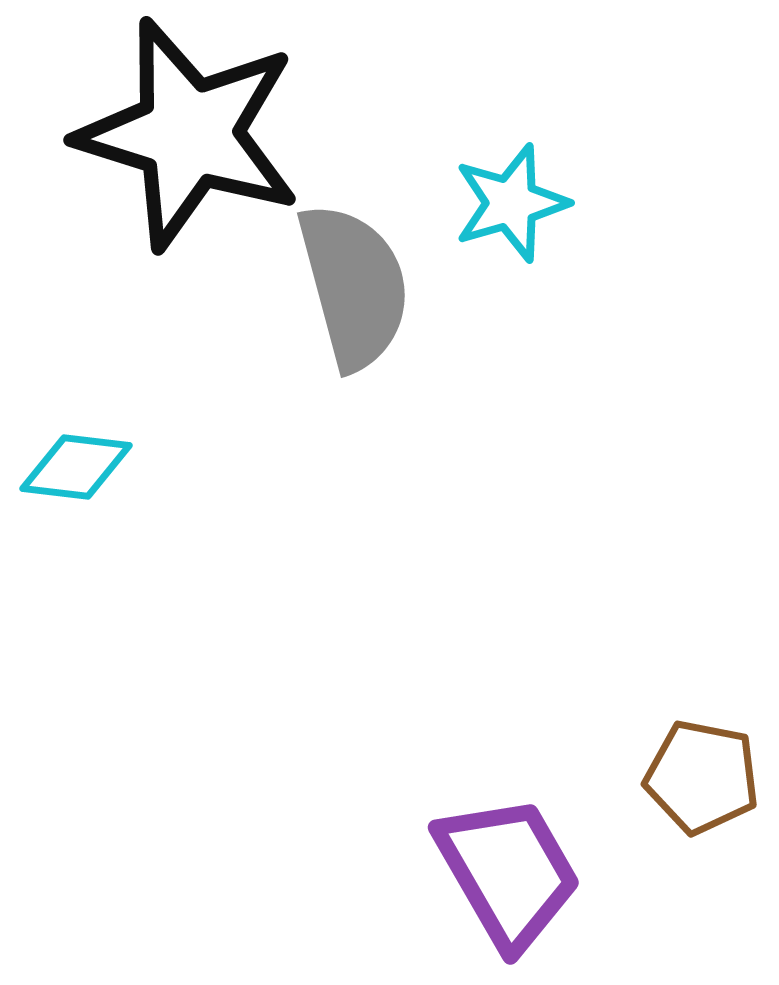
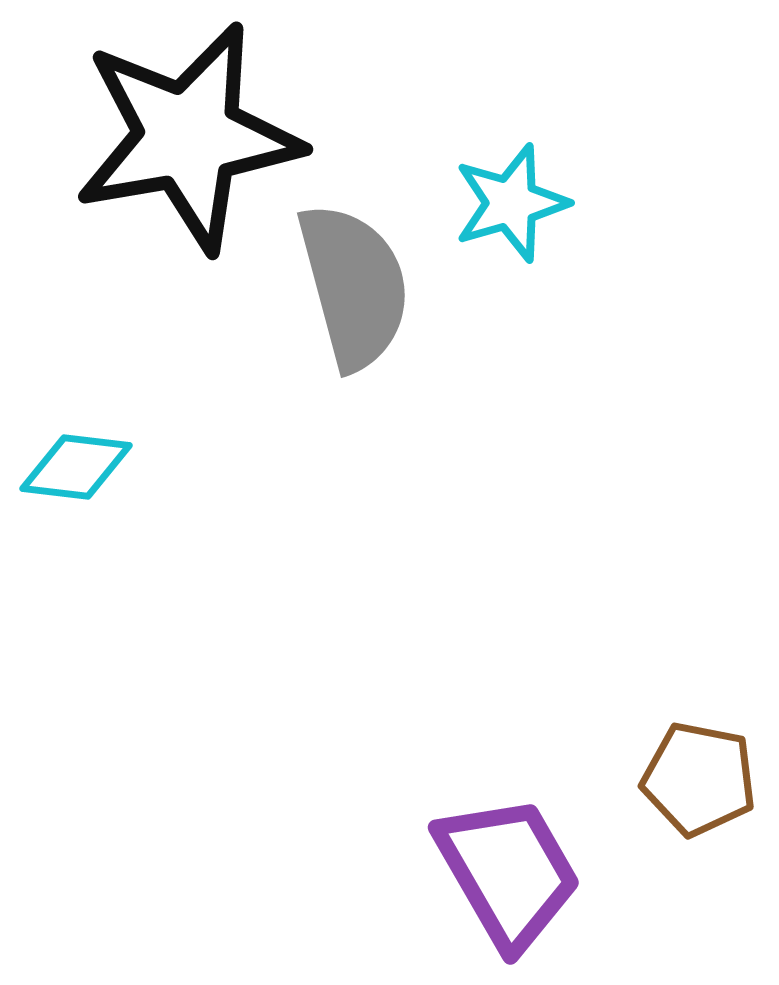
black star: moved 1 px left, 3 px down; rotated 27 degrees counterclockwise
brown pentagon: moved 3 px left, 2 px down
